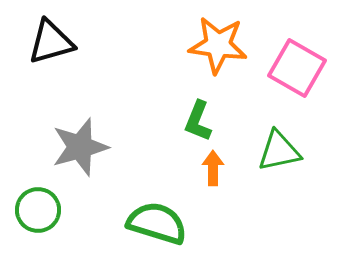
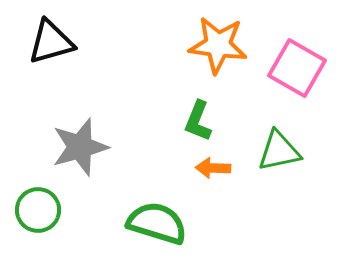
orange arrow: rotated 88 degrees counterclockwise
